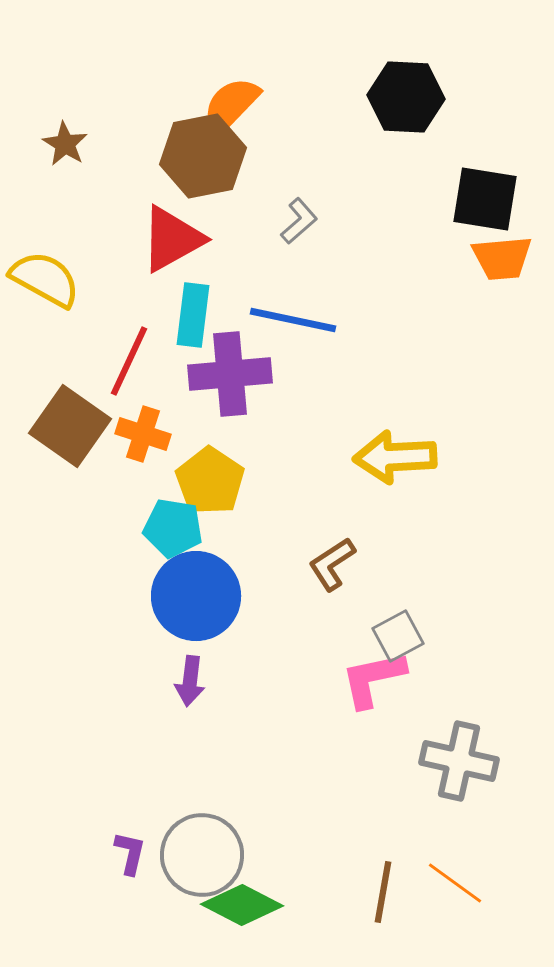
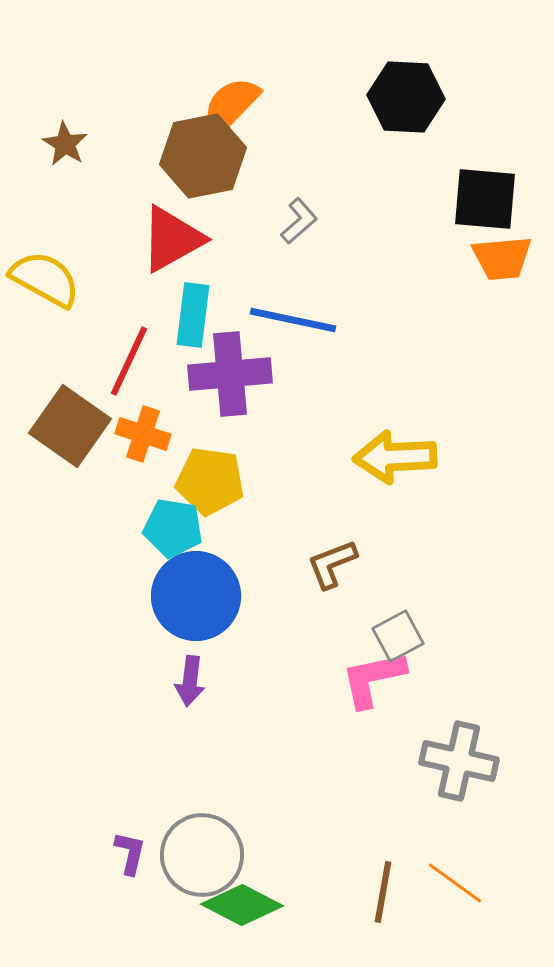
black square: rotated 4 degrees counterclockwise
yellow pentagon: rotated 26 degrees counterclockwise
brown L-shape: rotated 12 degrees clockwise
